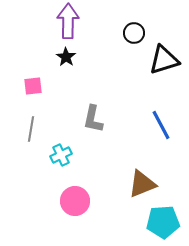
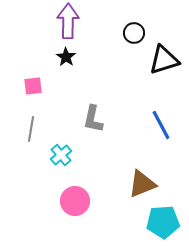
cyan cross: rotated 15 degrees counterclockwise
